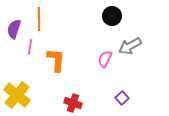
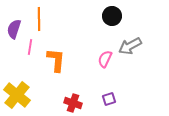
purple square: moved 13 px left, 1 px down; rotated 24 degrees clockwise
